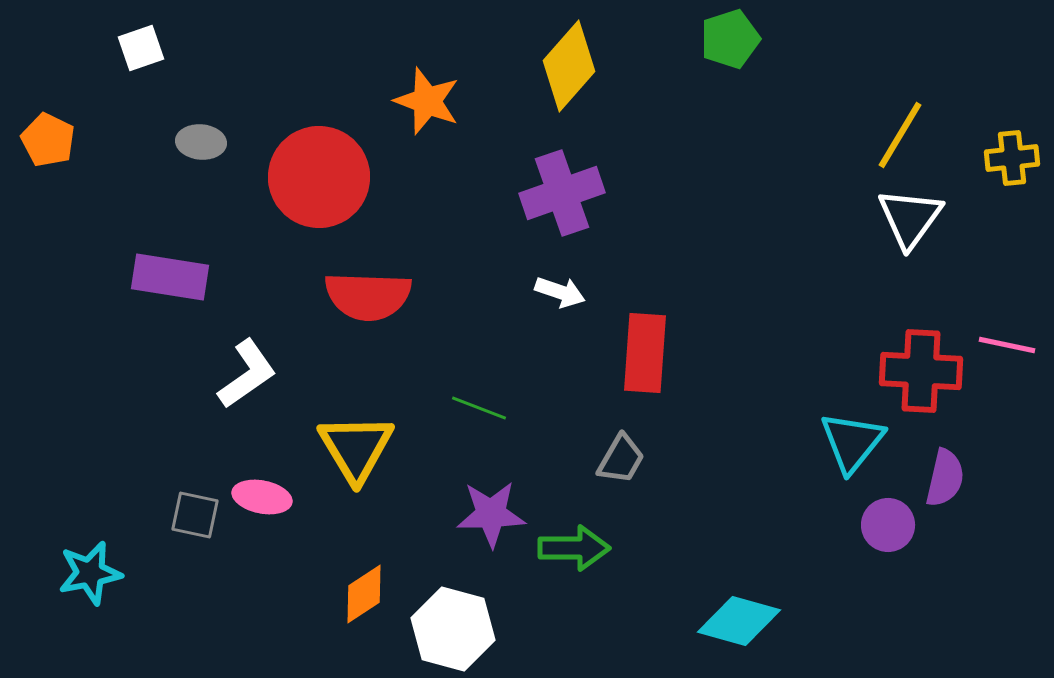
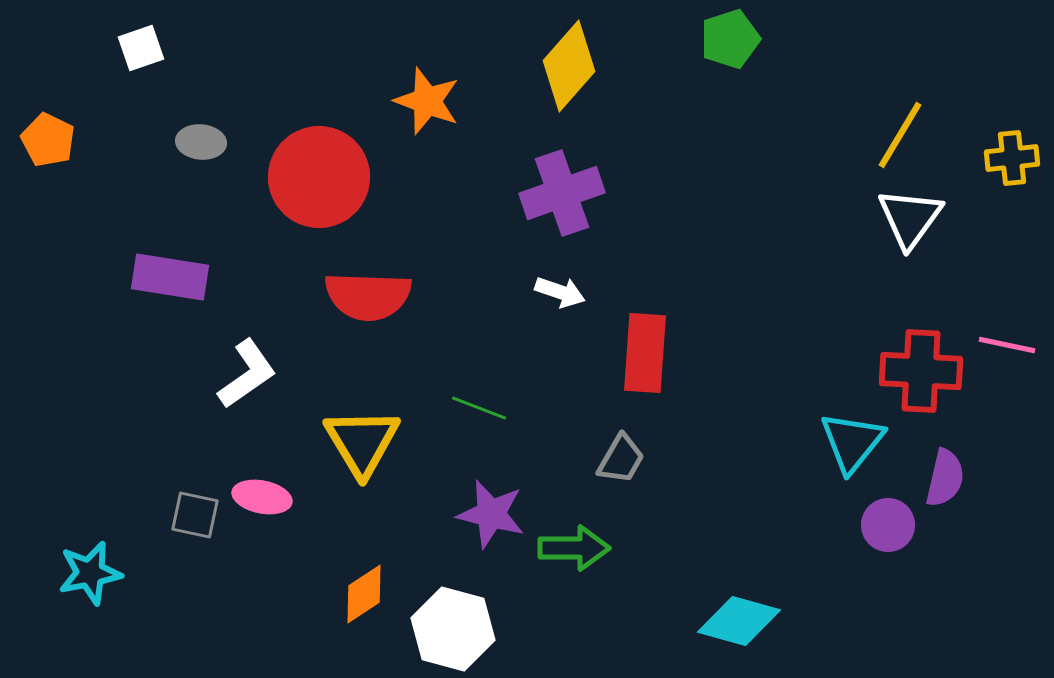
yellow triangle: moved 6 px right, 6 px up
purple star: rotated 16 degrees clockwise
